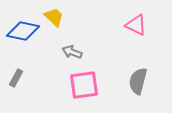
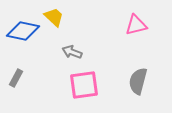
pink triangle: rotated 40 degrees counterclockwise
